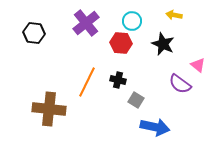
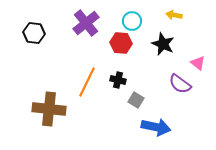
pink triangle: moved 2 px up
blue arrow: moved 1 px right
